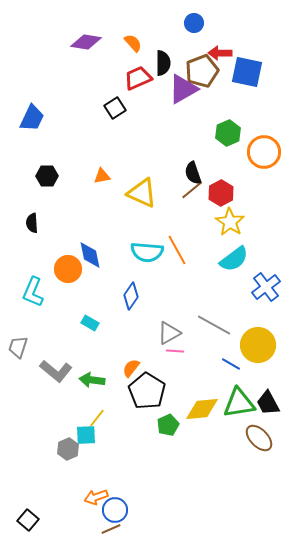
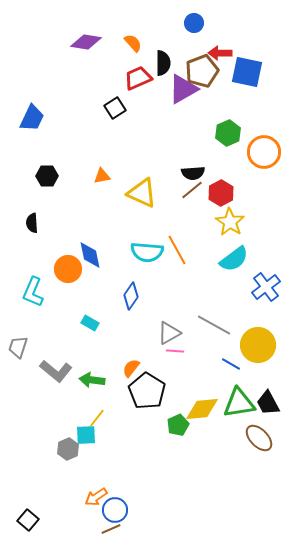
black semicircle at (193, 173): rotated 75 degrees counterclockwise
green pentagon at (168, 425): moved 10 px right
orange arrow at (96, 497): rotated 15 degrees counterclockwise
